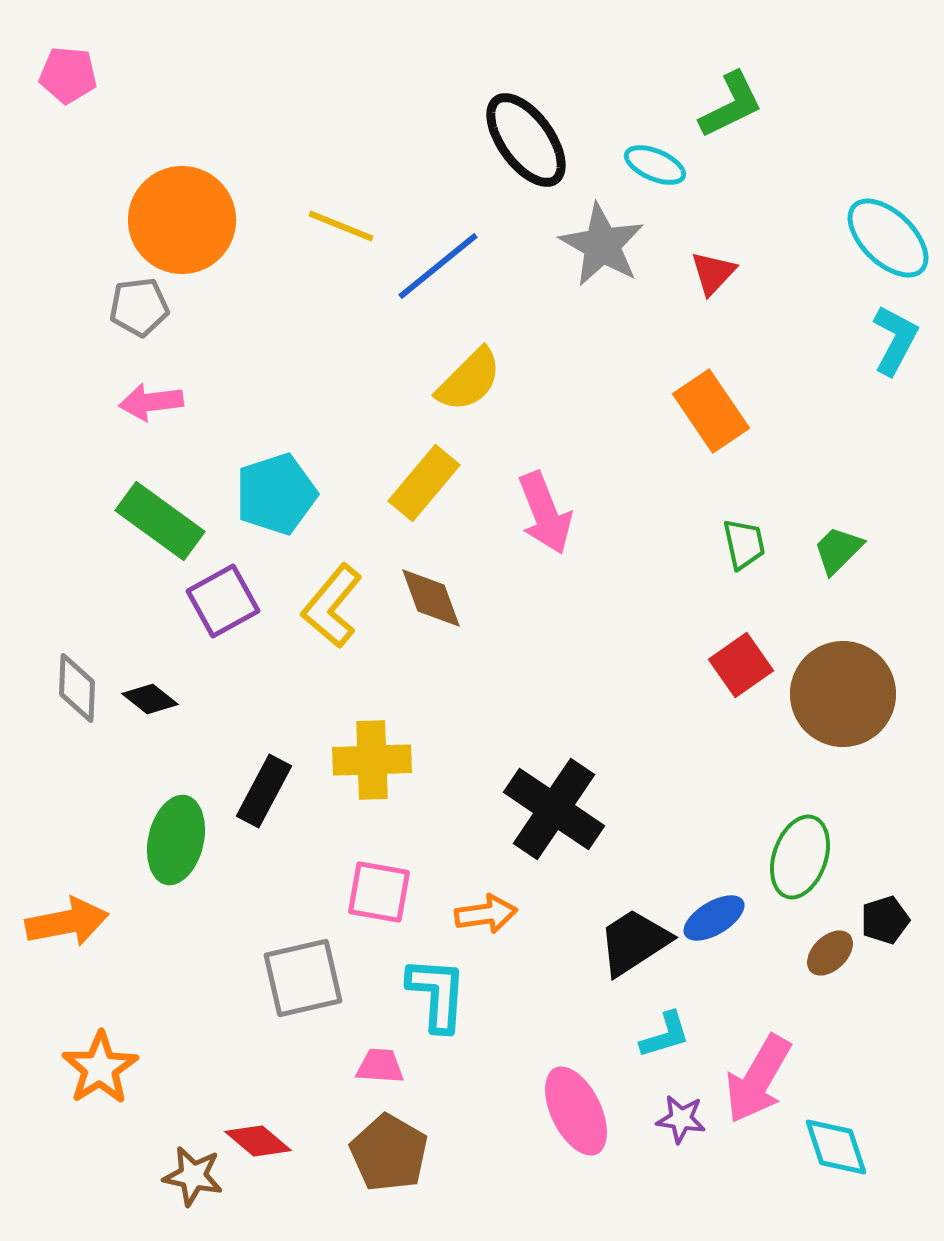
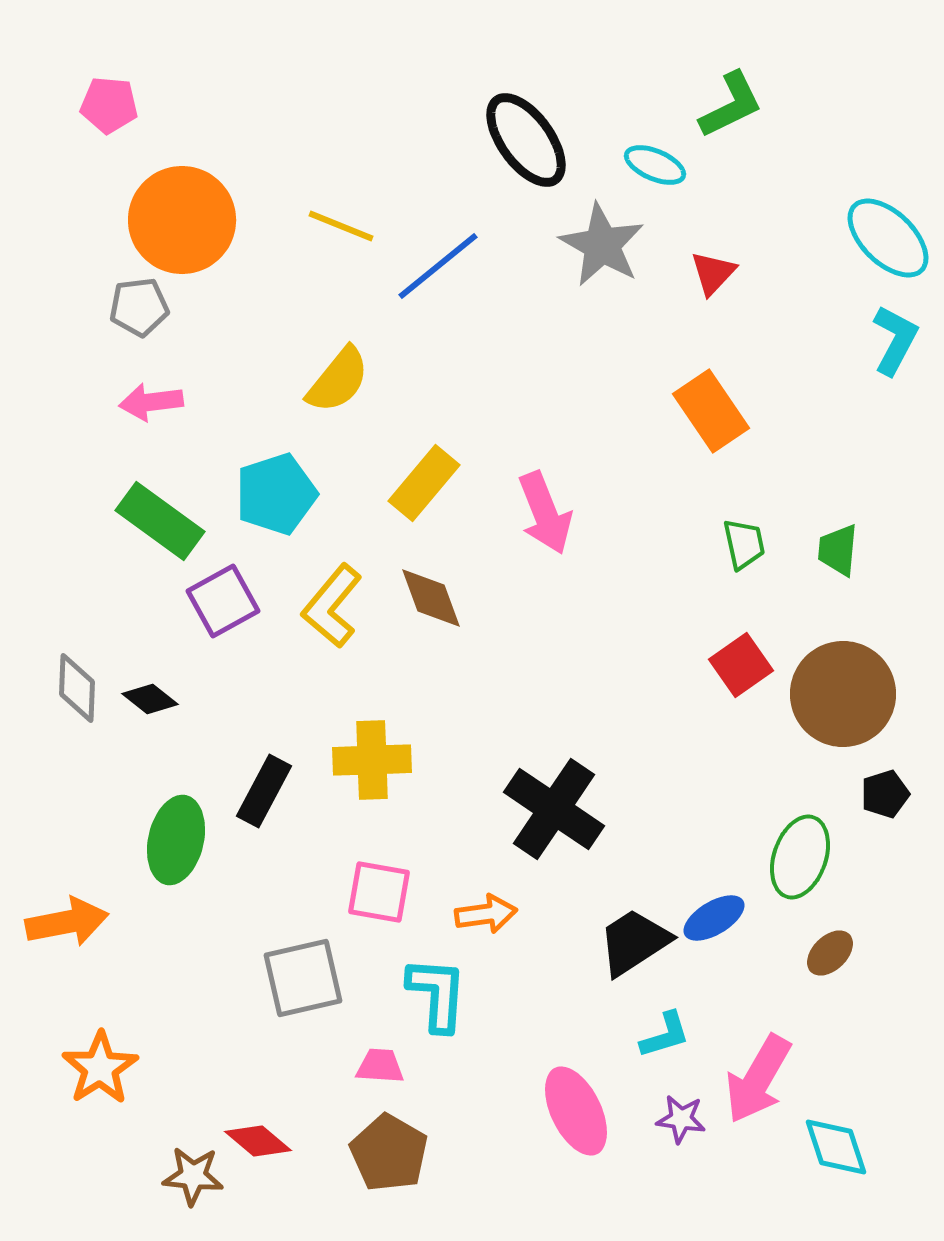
pink pentagon at (68, 75): moved 41 px right, 30 px down
yellow semicircle at (469, 380): moved 131 px left; rotated 6 degrees counterclockwise
green trapezoid at (838, 550): rotated 40 degrees counterclockwise
black pentagon at (885, 920): moved 126 px up
brown star at (193, 1176): rotated 6 degrees counterclockwise
